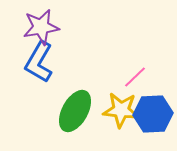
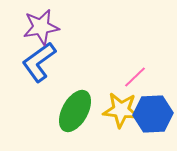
blue L-shape: rotated 24 degrees clockwise
